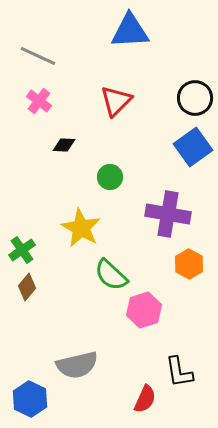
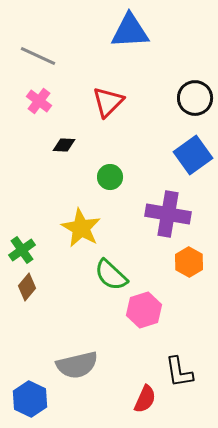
red triangle: moved 8 px left, 1 px down
blue square: moved 8 px down
orange hexagon: moved 2 px up
